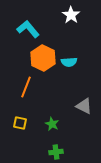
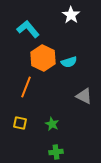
cyan semicircle: rotated 14 degrees counterclockwise
gray triangle: moved 10 px up
